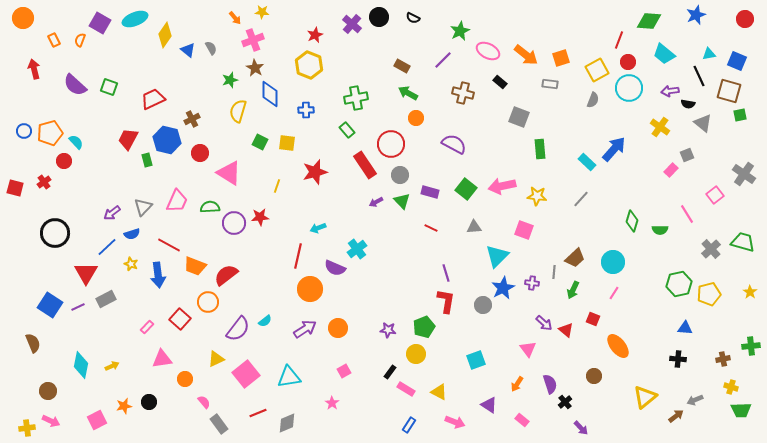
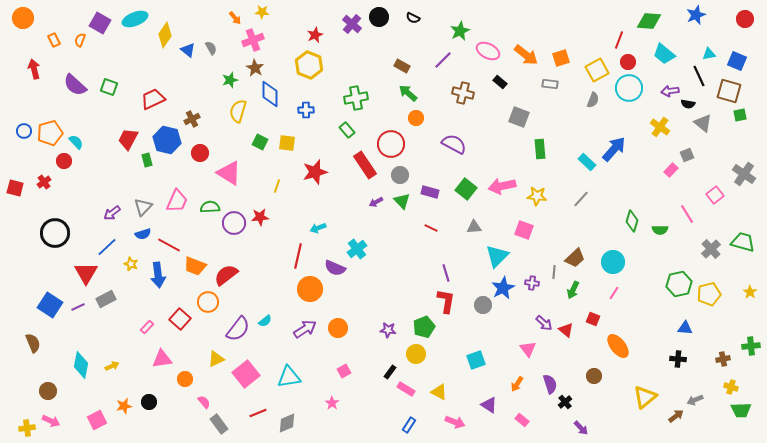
green arrow at (408, 93): rotated 12 degrees clockwise
blue semicircle at (132, 234): moved 11 px right
